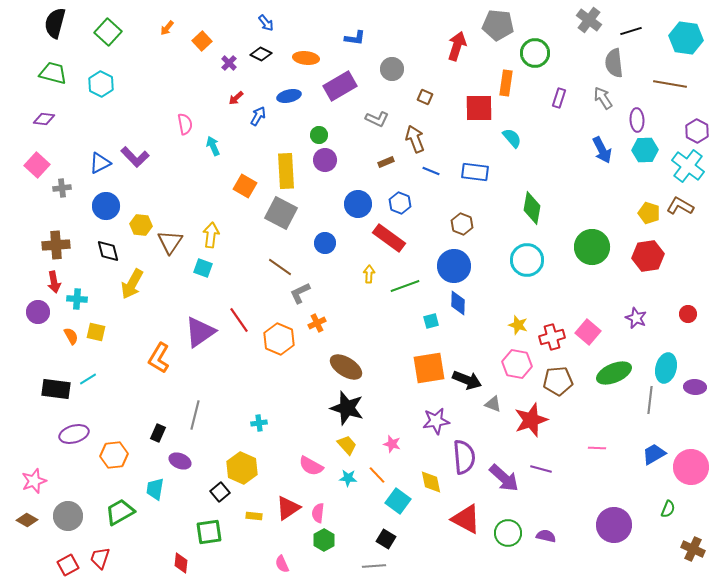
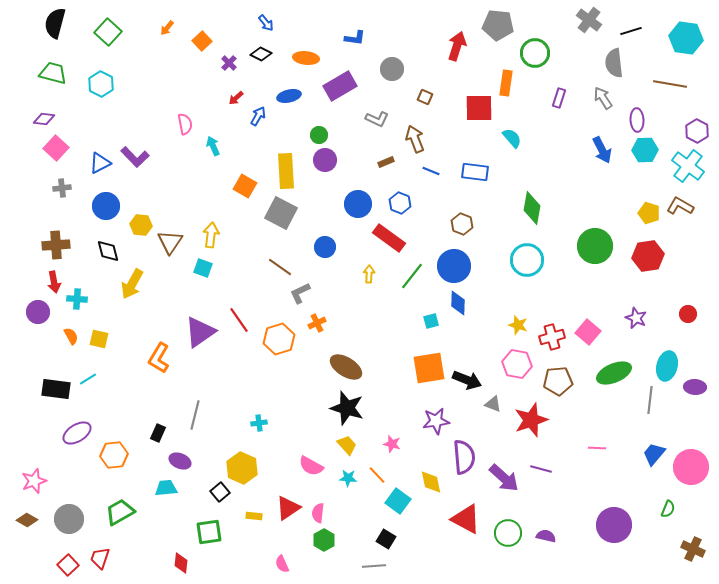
pink square at (37, 165): moved 19 px right, 17 px up
blue circle at (325, 243): moved 4 px down
green circle at (592, 247): moved 3 px right, 1 px up
green line at (405, 286): moved 7 px right, 10 px up; rotated 32 degrees counterclockwise
yellow square at (96, 332): moved 3 px right, 7 px down
orange hexagon at (279, 339): rotated 20 degrees clockwise
cyan ellipse at (666, 368): moved 1 px right, 2 px up
purple ellipse at (74, 434): moved 3 px right, 1 px up; rotated 16 degrees counterclockwise
blue trapezoid at (654, 454): rotated 20 degrees counterclockwise
cyan trapezoid at (155, 489): moved 11 px right, 1 px up; rotated 75 degrees clockwise
gray circle at (68, 516): moved 1 px right, 3 px down
red square at (68, 565): rotated 15 degrees counterclockwise
